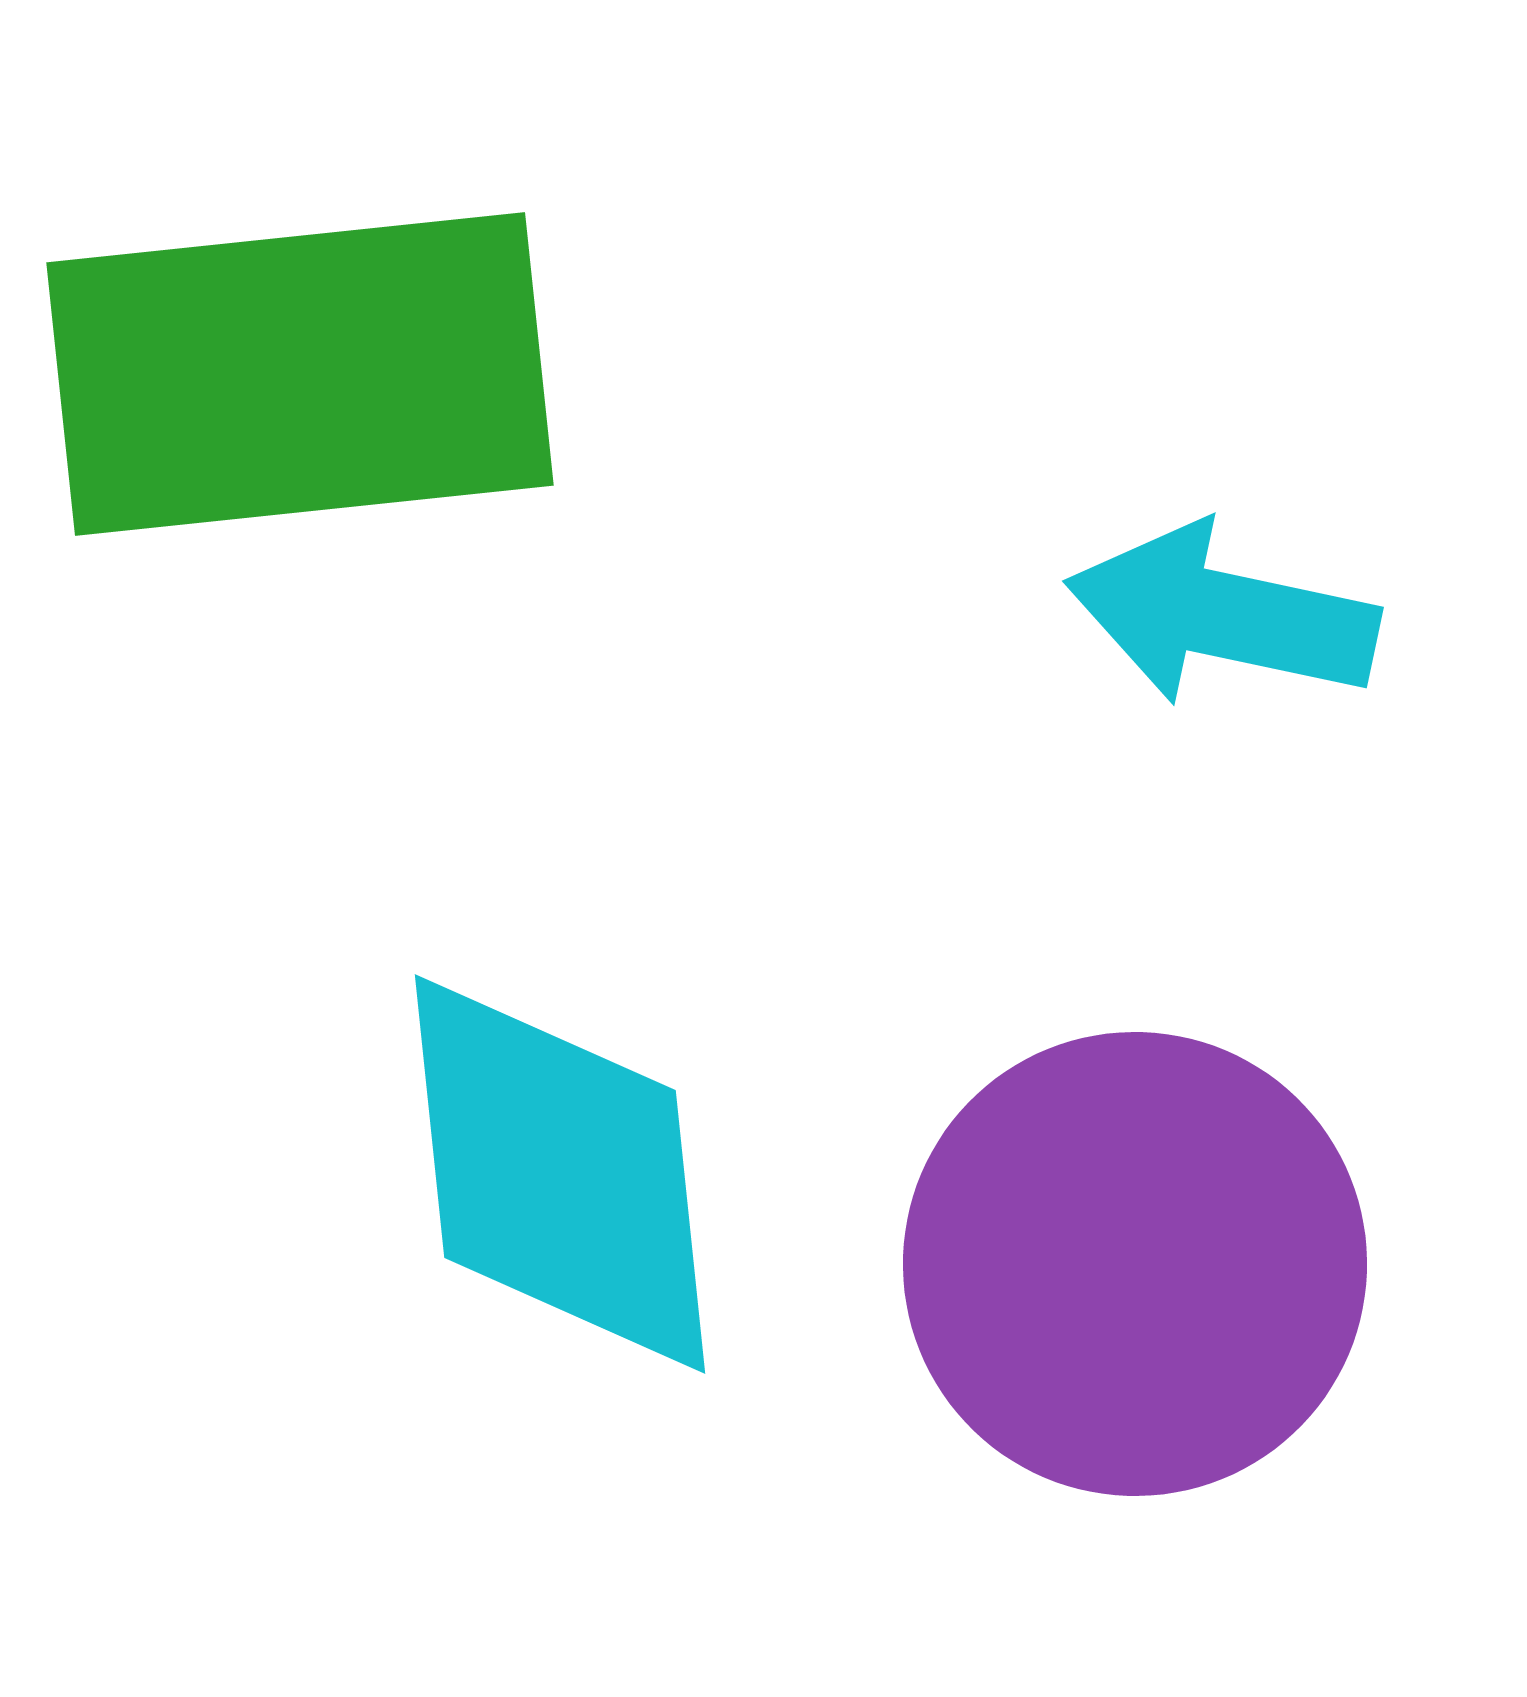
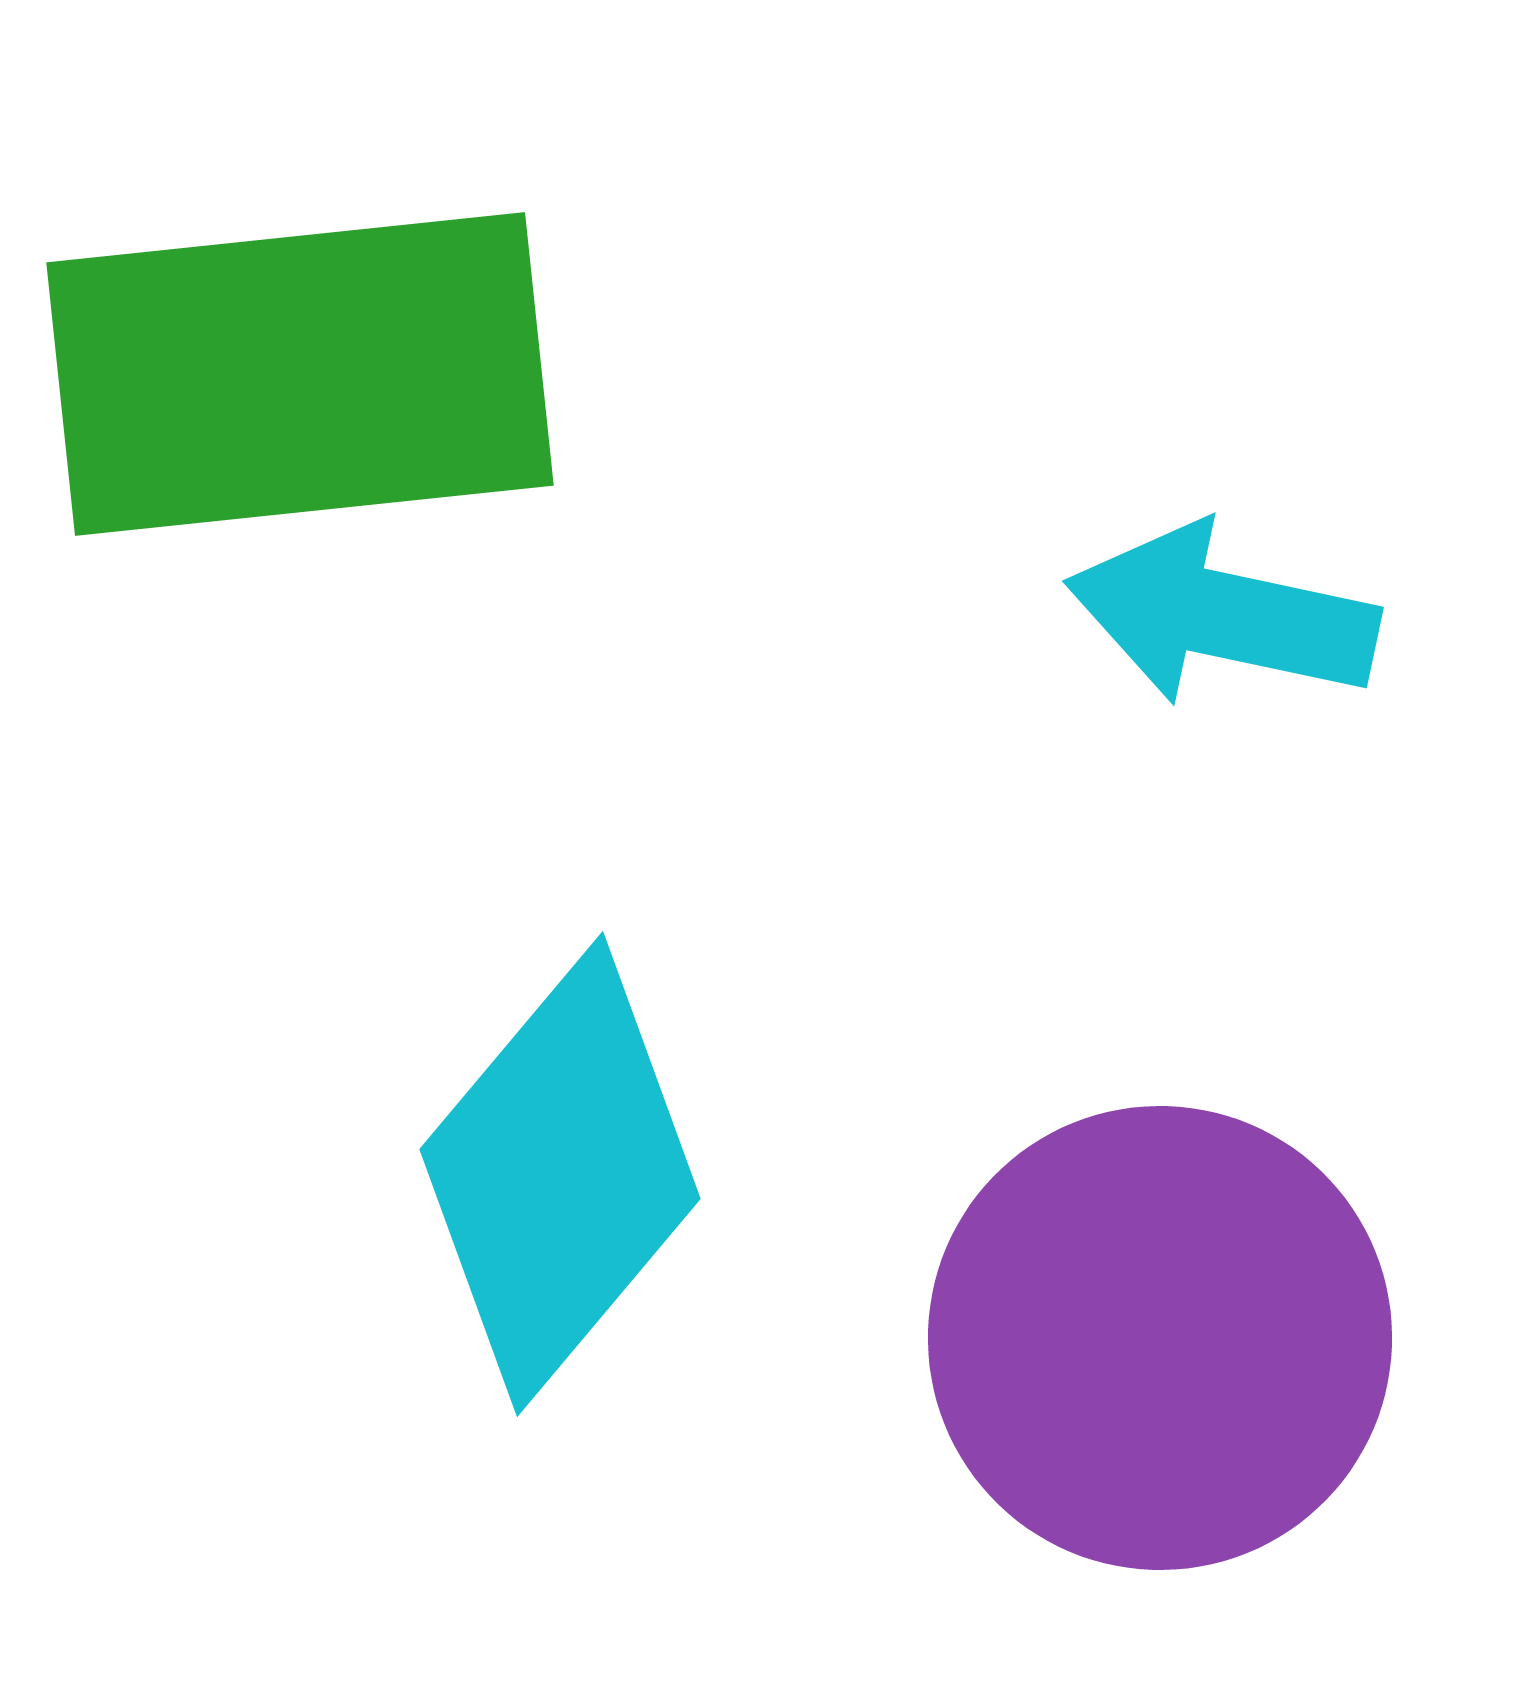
cyan diamond: rotated 46 degrees clockwise
purple circle: moved 25 px right, 74 px down
